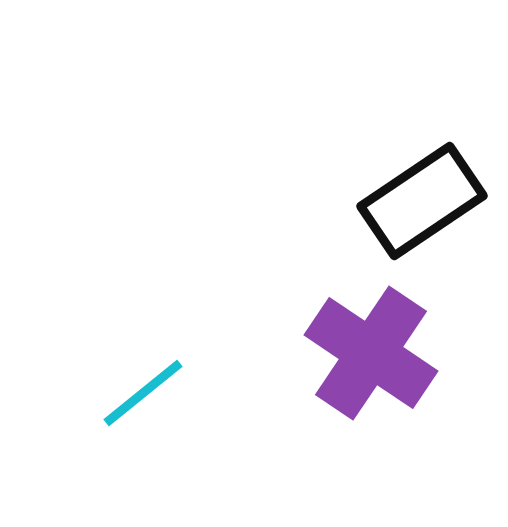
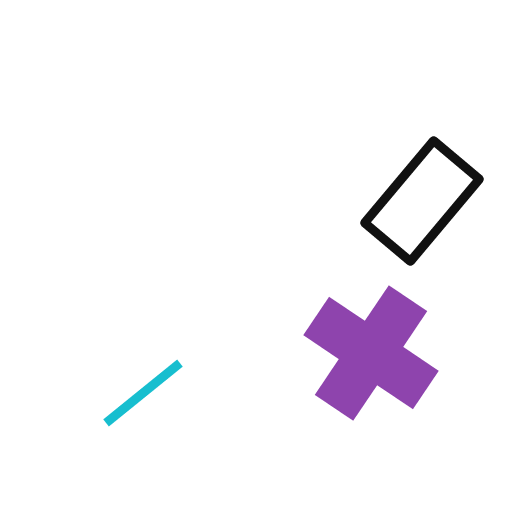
black rectangle: rotated 16 degrees counterclockwise
